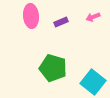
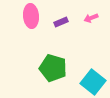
pink arrow: moved 2 px left, 1 px down
